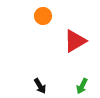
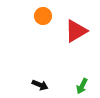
red triangle: moved 1 px right, 10 px up
black arrow: moved 1 px up; rotated 35 degrees counterclockwise
